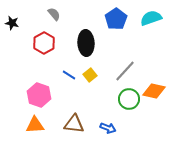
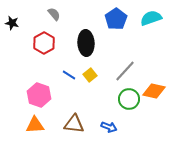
blue arrow: moved 1 px right, 1 px up
